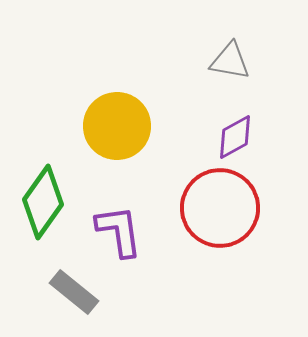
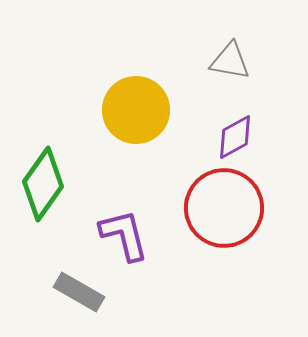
yellow circle: moved 19 px right, 16 px up
green diamond: moved 18 px up
red circle: moved 4 px right
purple L-shape: moved 5 px right, 4 px down; rotated 6 degrees counterclockwise
gray rectangle: moved 5 px right; rotated 9 degrees counterclockwise
